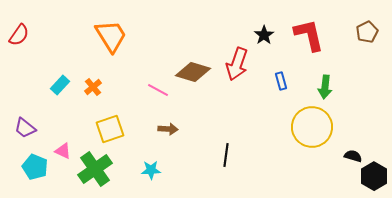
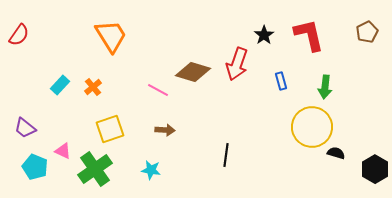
brown arrow: moved 3 px left, 1 px down
black semicircle: moved 17 px left, 3 px up
cyan star: rotated 12 degrees clockwise
black hexagon: moved 1 px right, 7 px up
